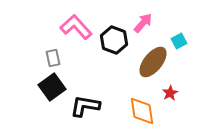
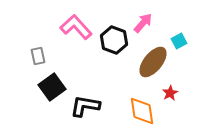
gray rectangle: moved 15 px left, 2 px up
